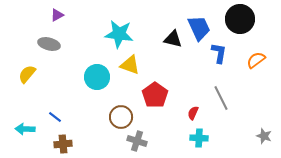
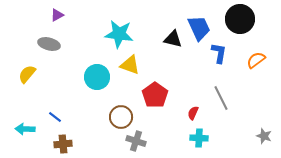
gray cross: moved 1 px left
